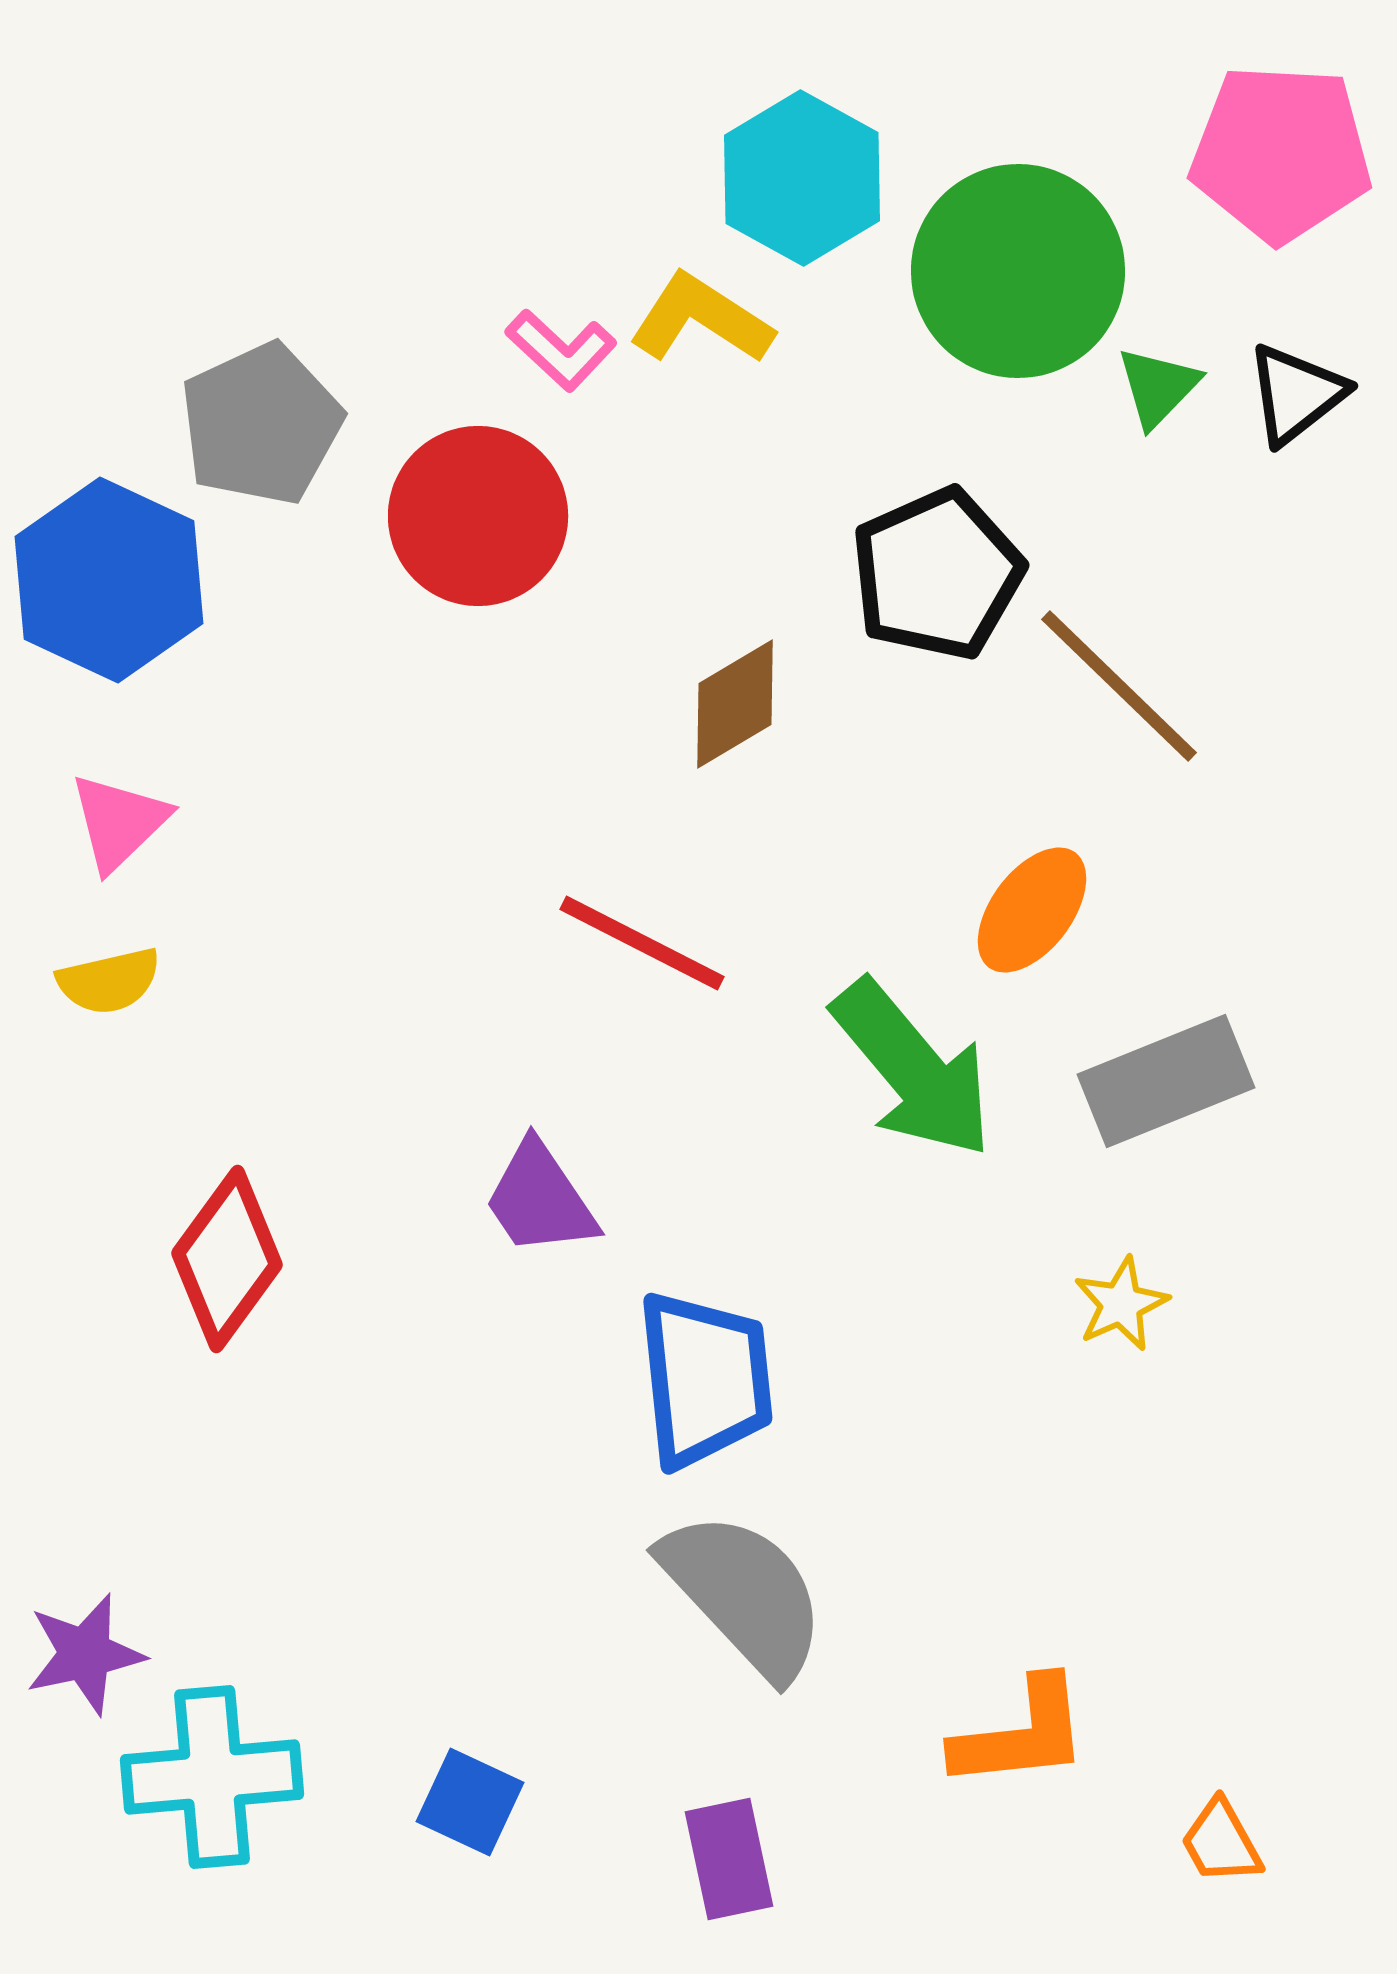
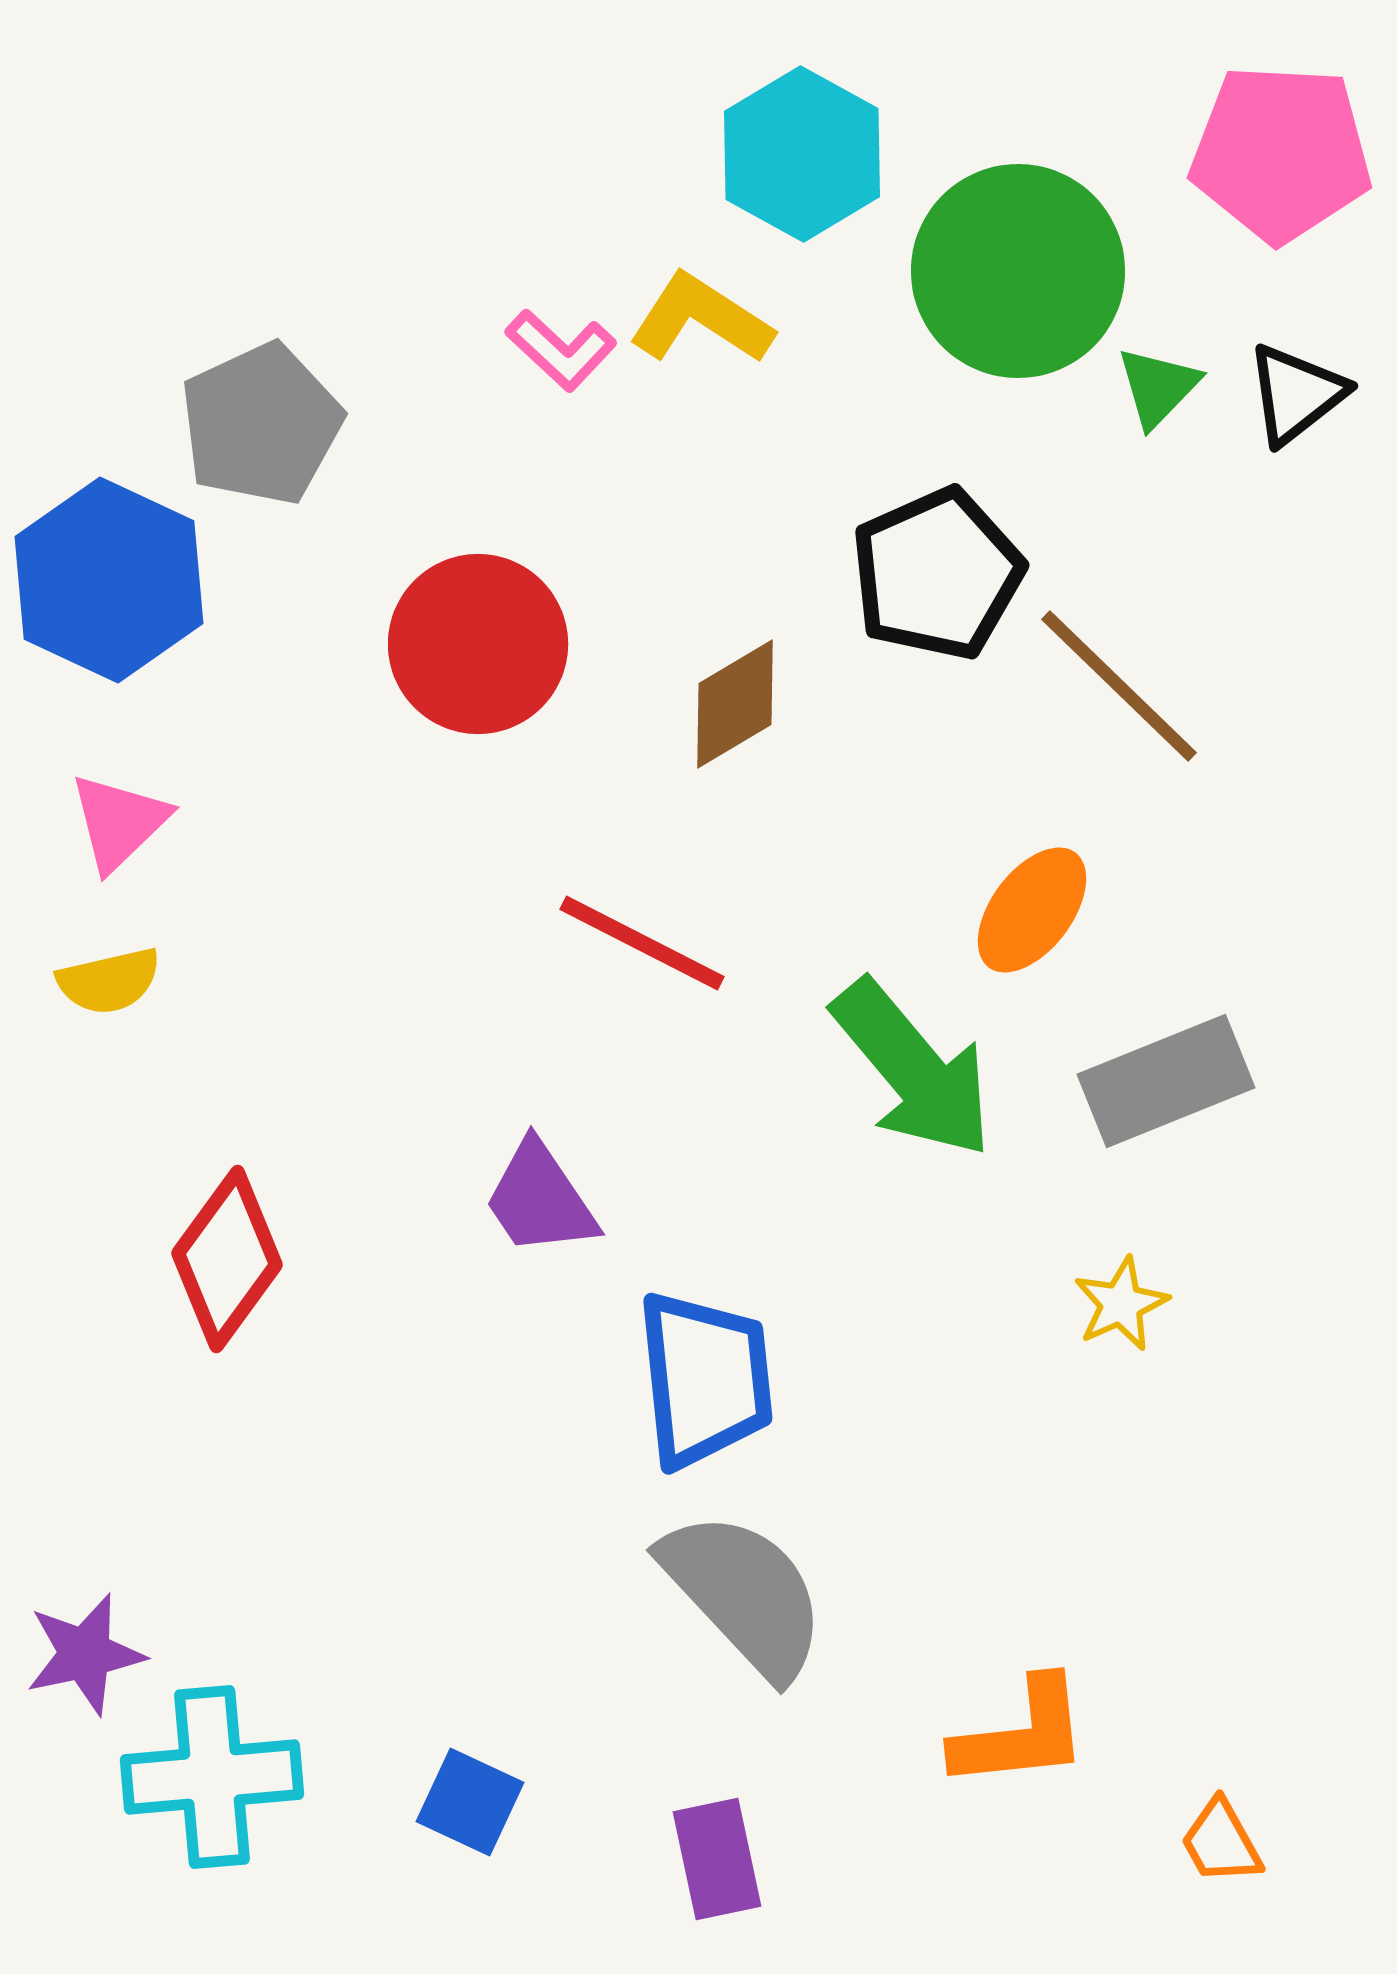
cyan hexagon: moved 24 px up
red circle: moved 128 px down
purple rectangle: moved 12 px left
